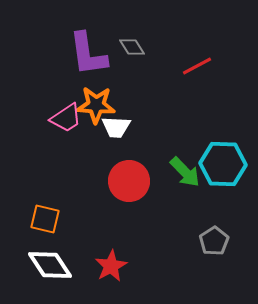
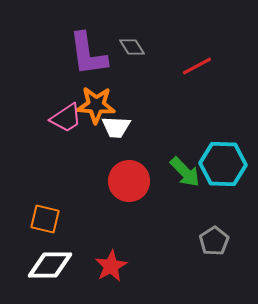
white diamond: rotated 57 degrees counterclockwise
